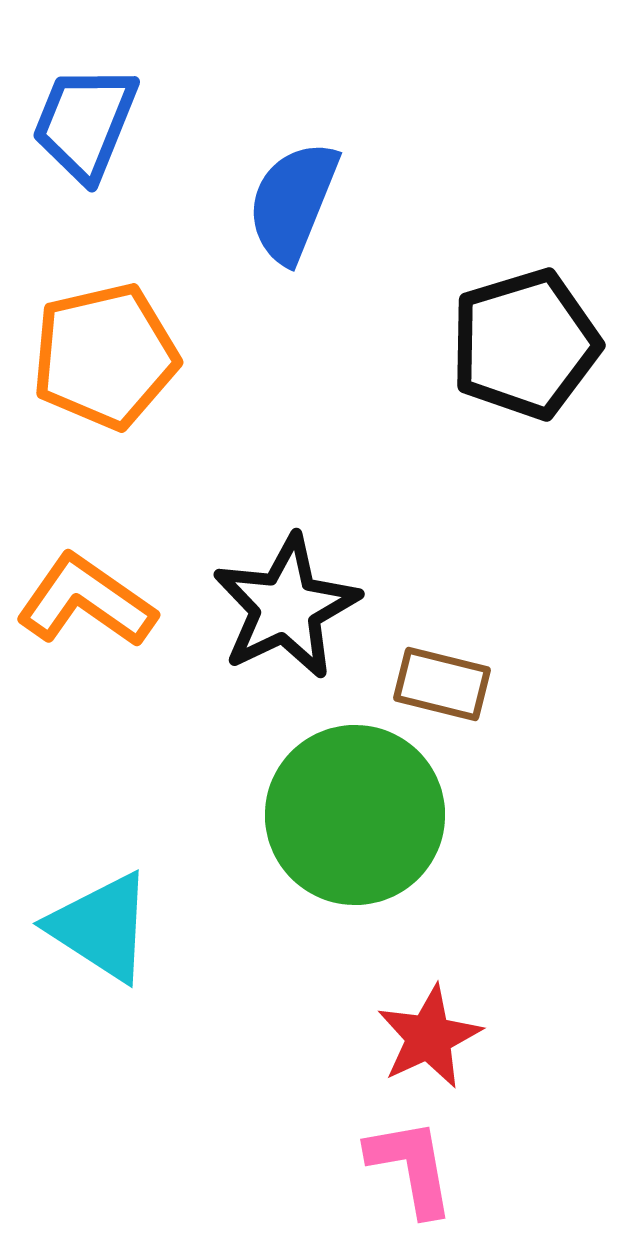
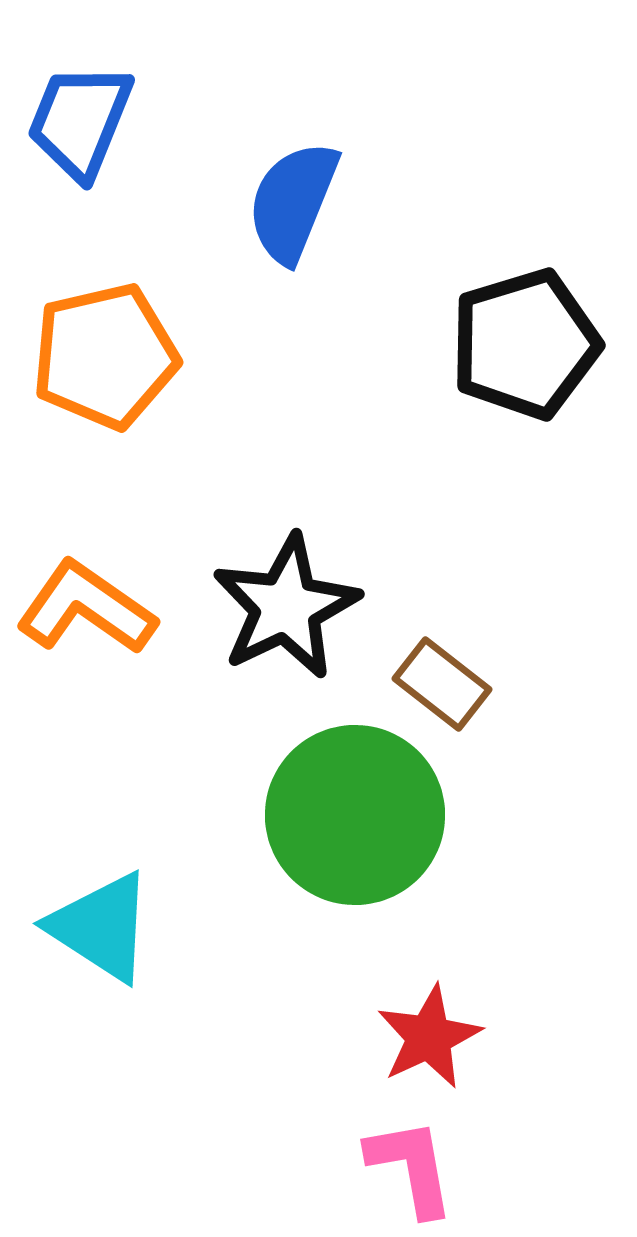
blue trapezoid: moved 5 px left, 2 px up
orange L-shape: moved 7 px down
brown rectangle: rotated 24 degrees clockwise
